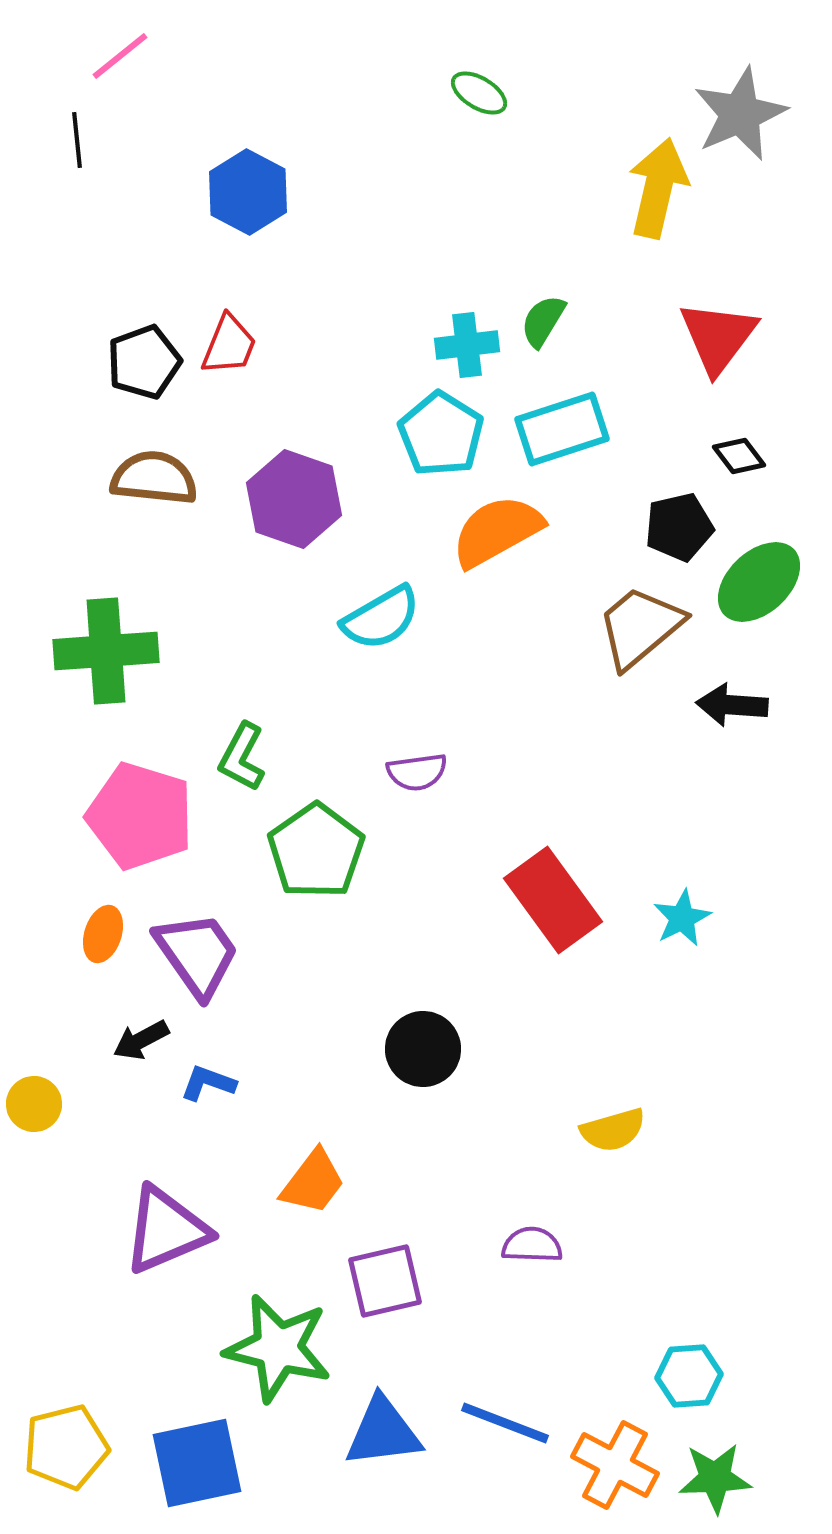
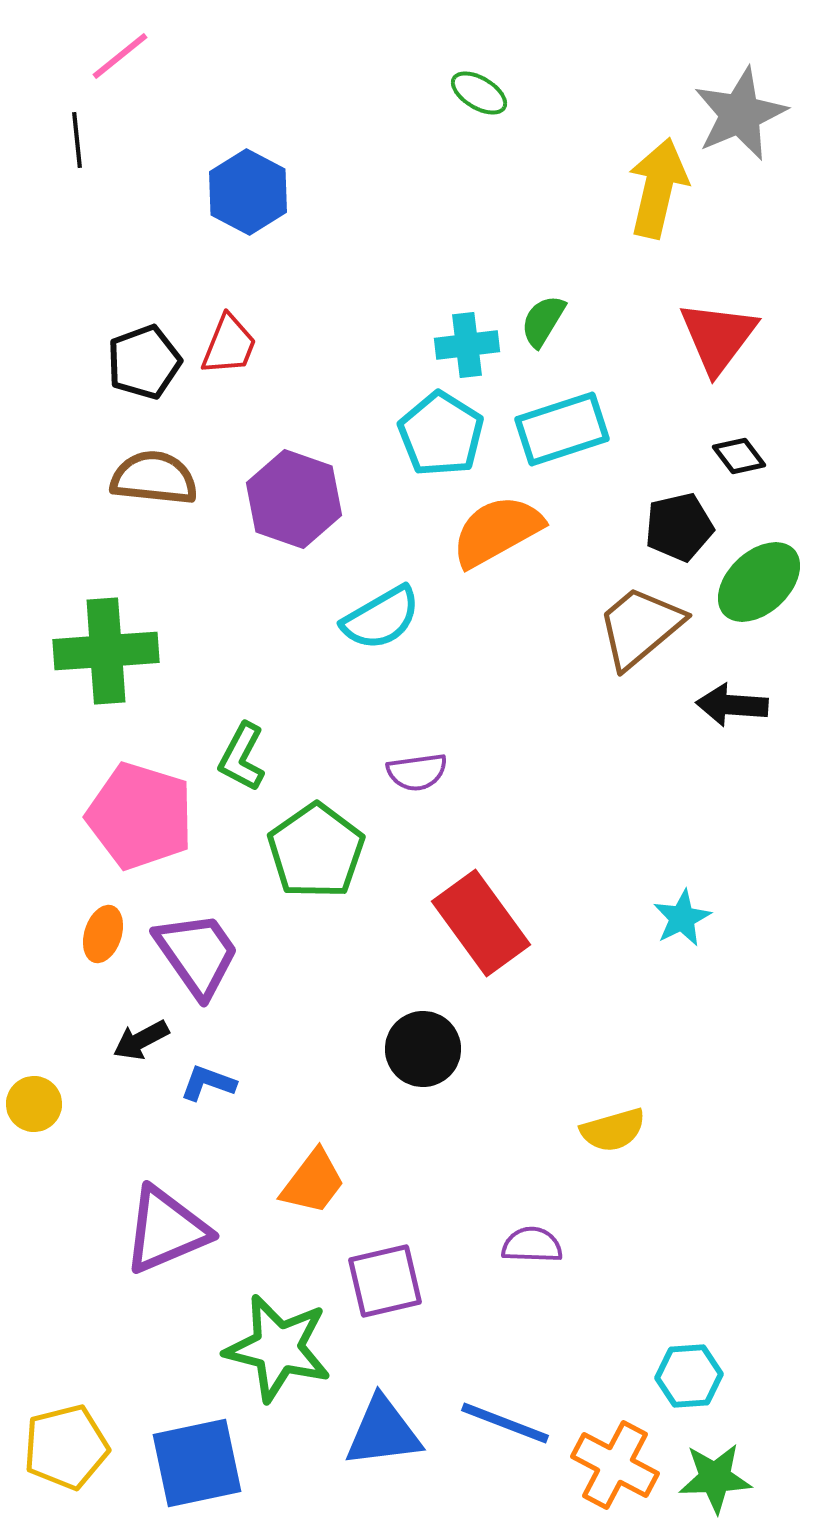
red rectangle at (553, 900): moved 72 px left, 23 px down
